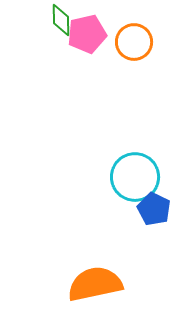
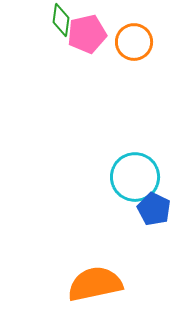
green diamond: rotated 8 degrees clockwise
